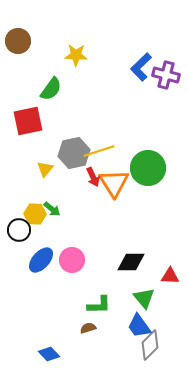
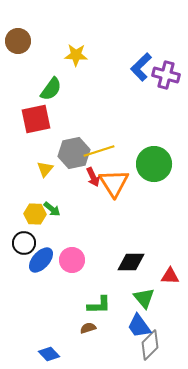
red square: moved 8 px right, 2 px up
green circle: moved 6 px right, 4 px up
black circle: moved 5 px right, 13 px down
